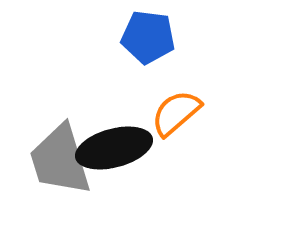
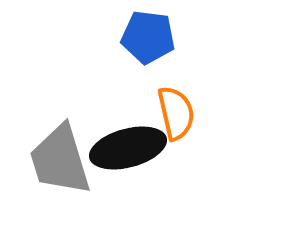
orange semicircle: rotated 118 degrees clockwise
black ellipse: moved 14 px right
